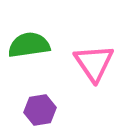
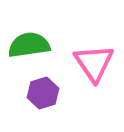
purple hexagon: moved 3 px right, 17 px up; rotated 8 degrees counterclockwise
